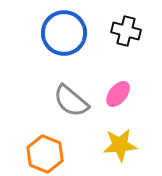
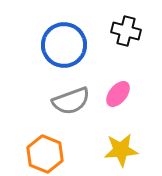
blue circle: moved 12 px down
gray semicircle: rotated 60 degrees counterclockwise
yellow star: moved 1 px right, 5 px down
